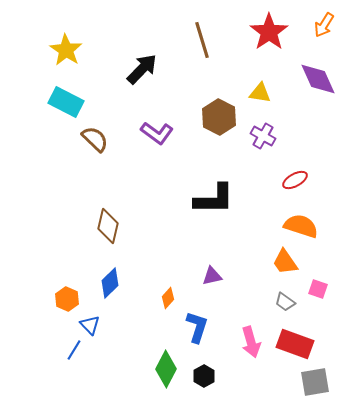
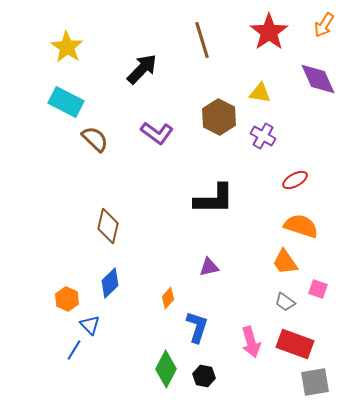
yellow star: moved 1 px right, 3 px up
purple triangle: moved 3 px left, 9 px up
black hexagon: rotated 20 degrees counterclockwise
